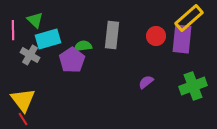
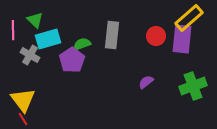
green semicircle: moved 1 px left, 2 px up; rotated 12 degrees counterclockwise
